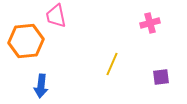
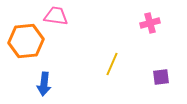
pink trapezoid: rotated 110 degrees clockwise
blue arrow: moved 3 px right, 2 px up
